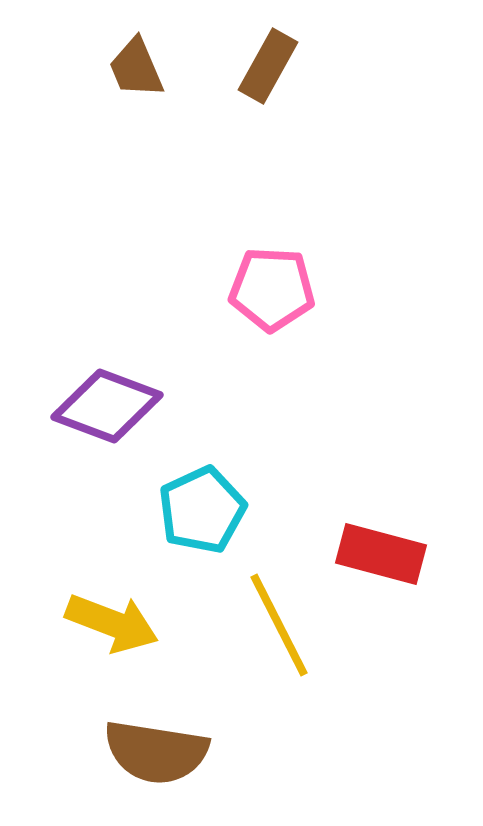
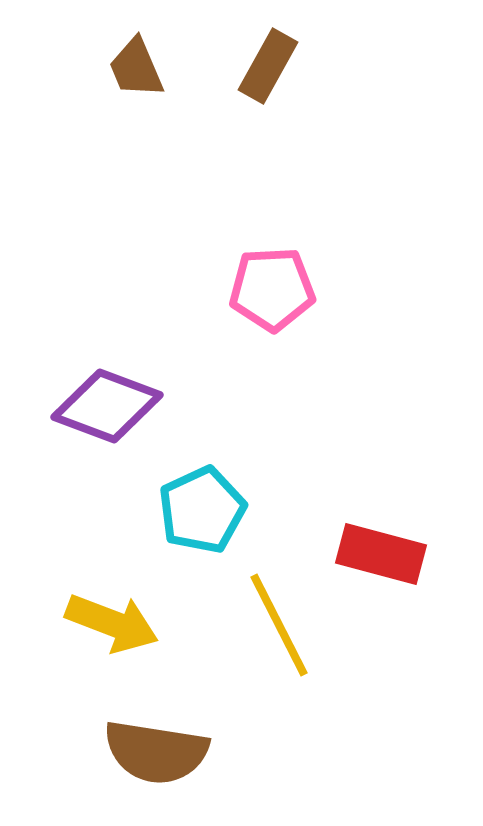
pink pentagon: rotated 6 degrees counterclockwise
